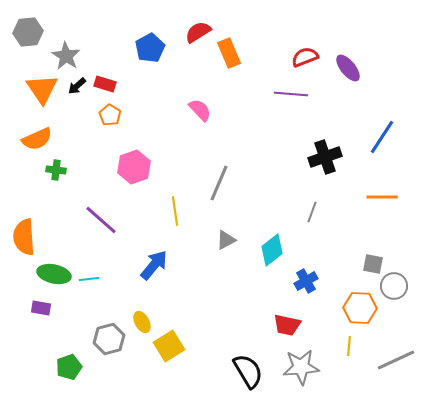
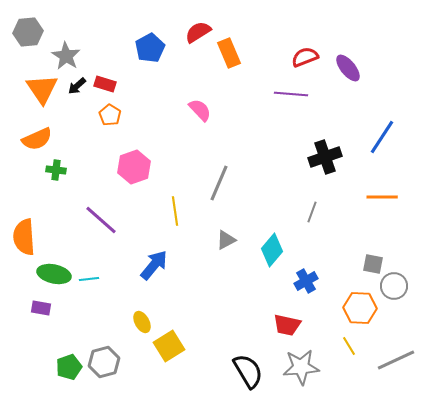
cyan diamond at (272, 250): rotated 12 degrees counterclockwise
gray hexagon at (109, 339): moved 5 px left, 23 px down
yellow line at (349, 346): rotated 36 degrees counterclockwise
